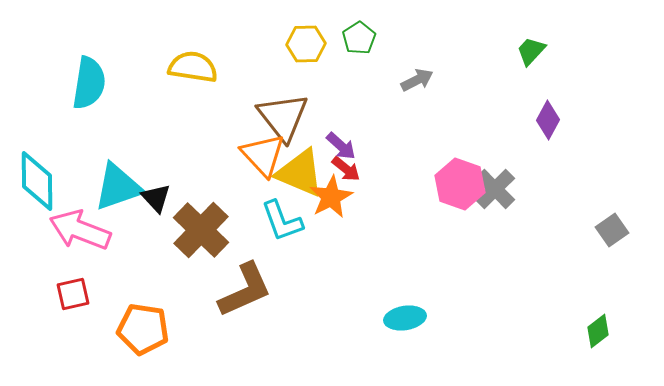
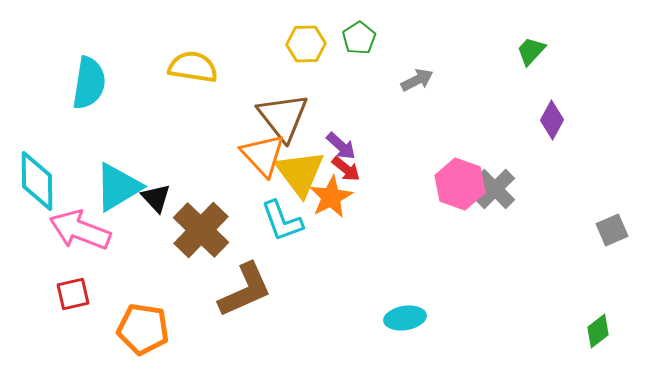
purple diamond: moved 4 px right
yellow triangle: rotated 30 degrees clockwise
cyan triangle: rotated 12 degrees counterclockwise
gray square: rotated 12 degrees clockwise
